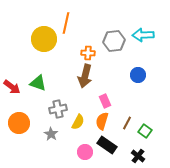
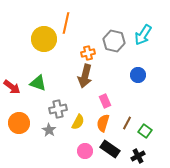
cyan arrow: rotated 55 degrees counterclockwise
gray hexagon: rotated 20 degrees clockwise
orange cross: rotated 16 degrees counterclockwise
orange semicircle: moved 1 px right, 2 px down
gray star: moved 2 px left, 4 px up
black rectangle: moved 3 px right, 4 px down
pink circle: moved 1 px up
black cross: rotated 24 degrees clockwise
